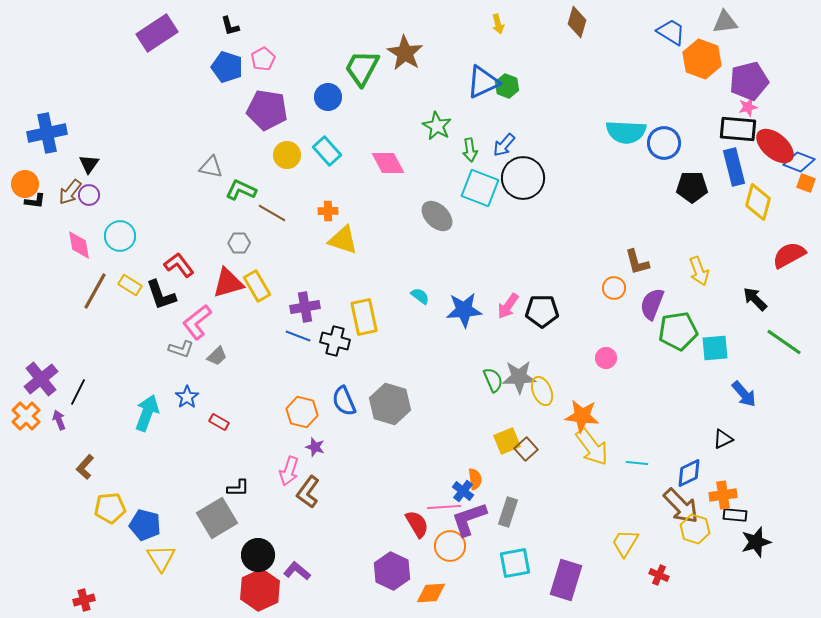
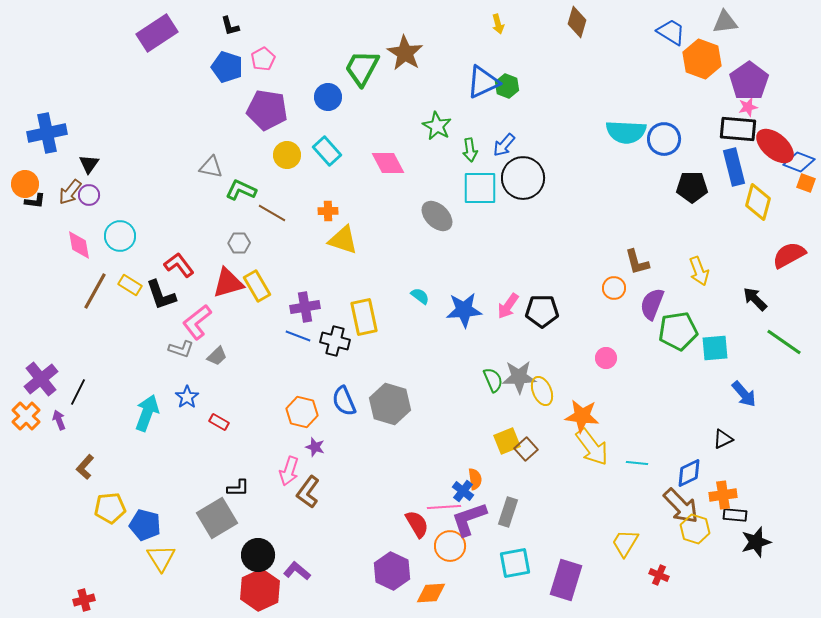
purple pentagon at (749, 81): rotated 21 degrees counterclockwise
blue circle at (664, 143): moved 4 px up
cyan square at (480, 188): rotated 21 degrees counterclockwise
